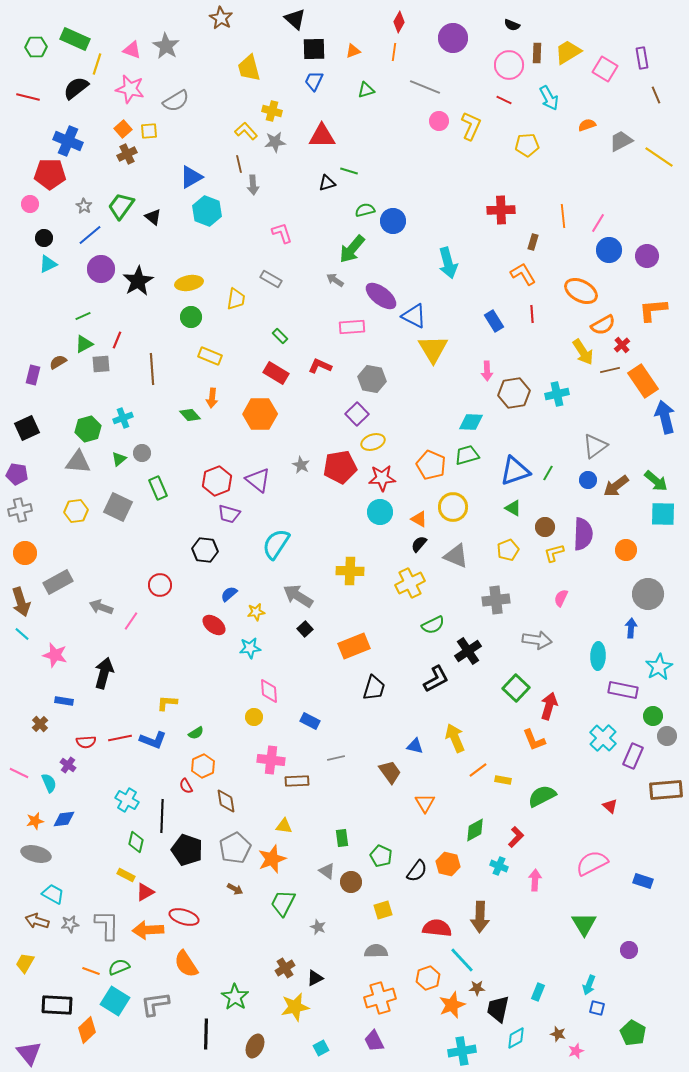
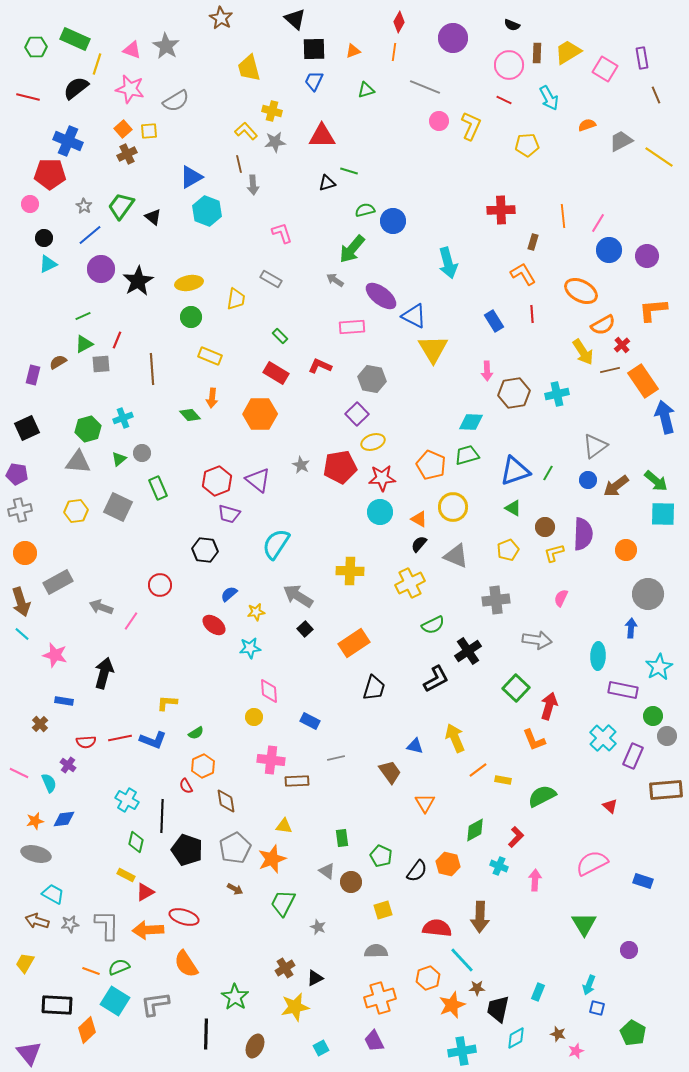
orange rectangle at (354, 646): moved 3 px up; rotated 12 degrees counterclockwise
